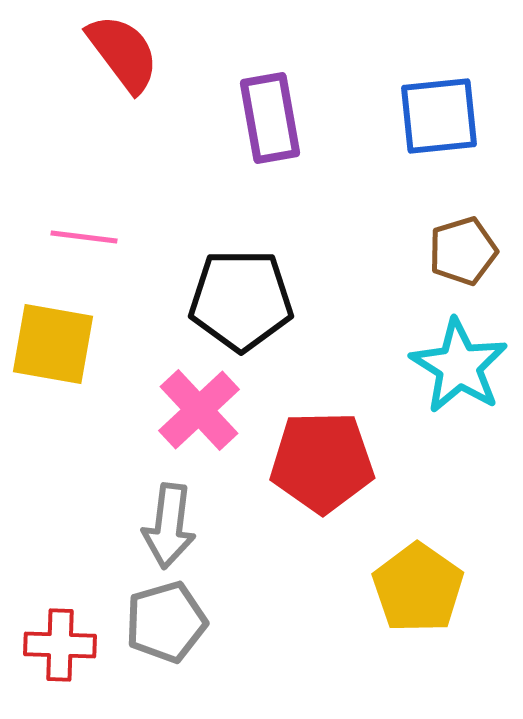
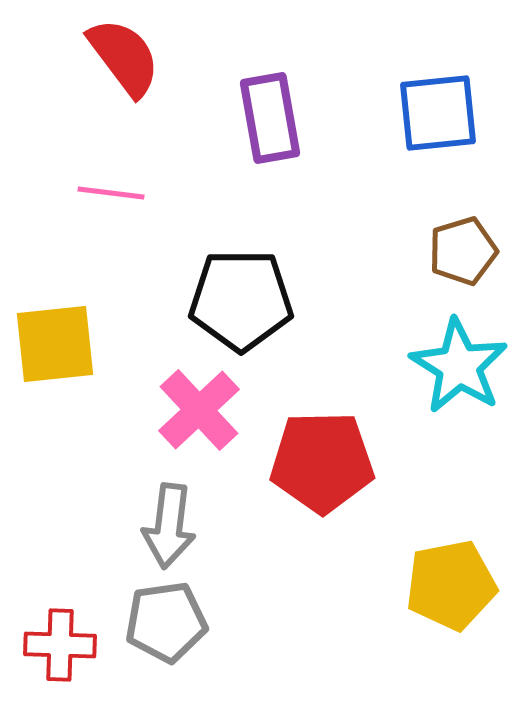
red semicircle: moved 1 px right, 4 px down
blue square: moved 1 px left, 3 px up
pink line: moved 27 px right, 44 px up
yellow square: moved 2 px right; rotated 16 degrees counterclockwise
yellow pentagon: moved 33 px right, 3 px up; rotated 26 degrees clockwise
gray pentagon: rotated 8 degrees clockwise
